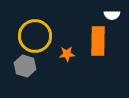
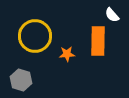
white semicircle: rotated 49 degrees clockwise
gray hexagon: moved 4 px left, 14 px down
